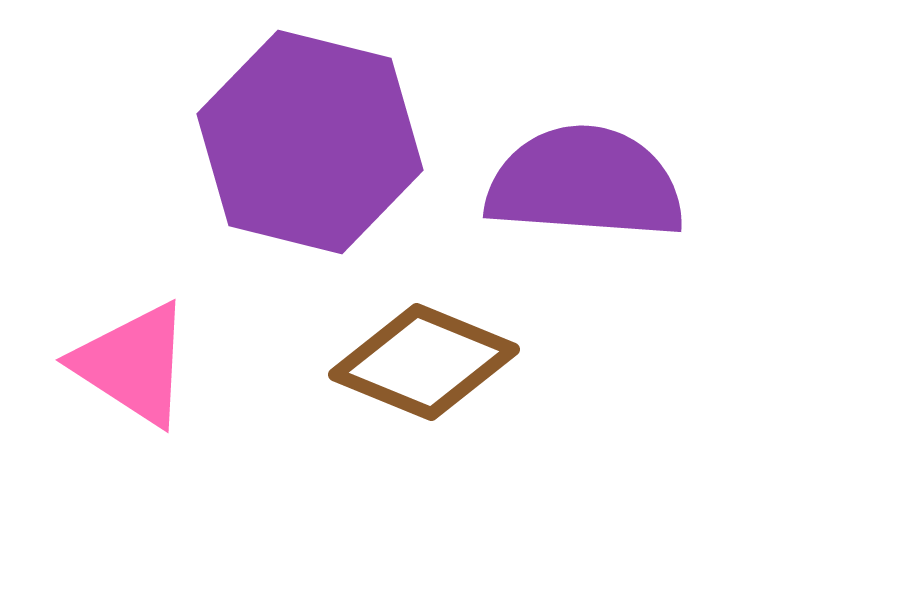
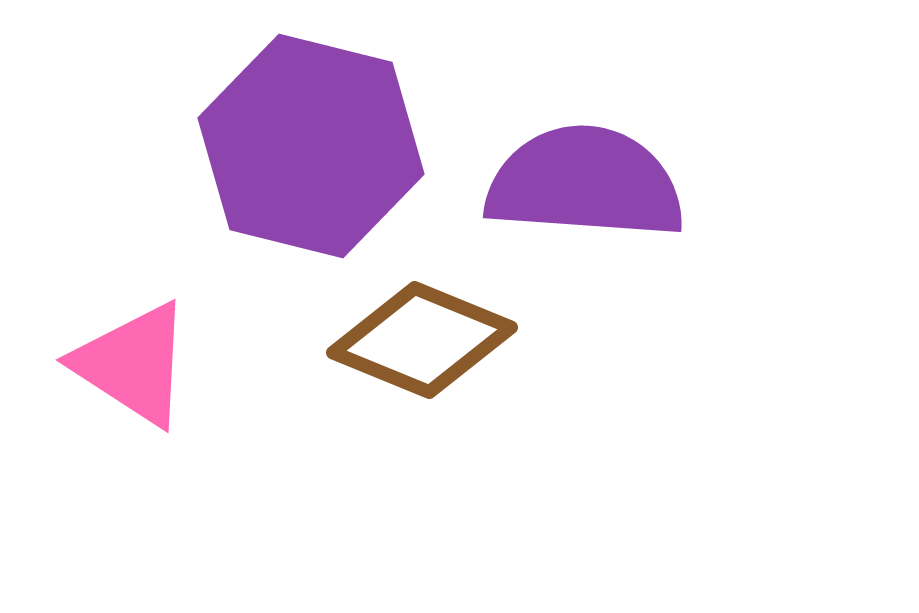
purple hexagon: moved 1 px right, 4 px down
brown diamond: moved 2 px left, 22 px up
